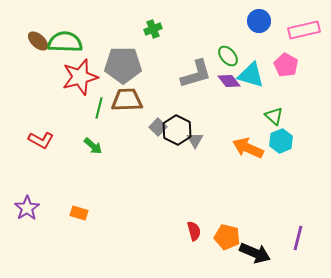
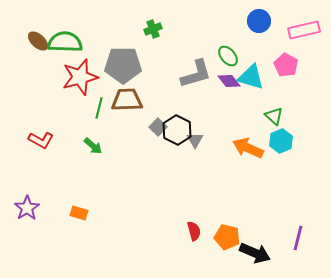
cyan triangle: moved 2 px down
